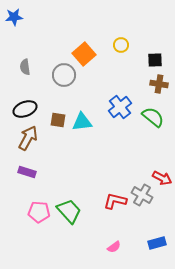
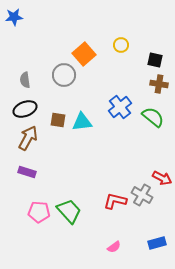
black square: rotated 14 degrees clockwise
gray semicircle: moved 13 px down
